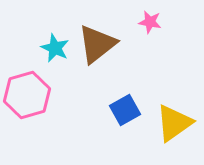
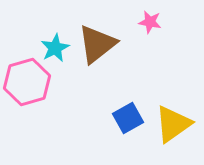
cyan star: rotated 20 degrees clockwise
pink hexagon: moved 13 px up
blue square: moved 3 px right, 8 px down
yellow triangle: moved 1 px left, 1 px down
